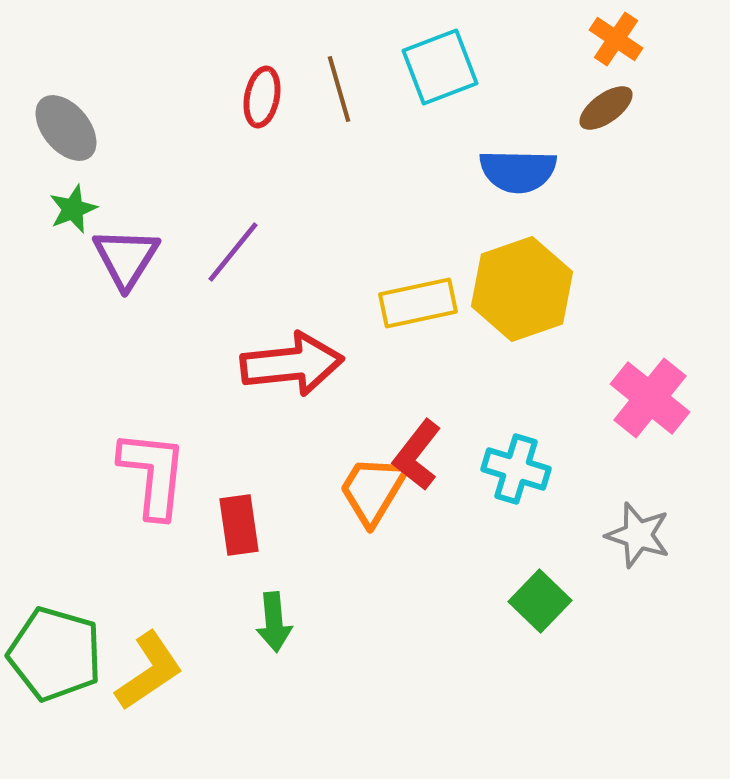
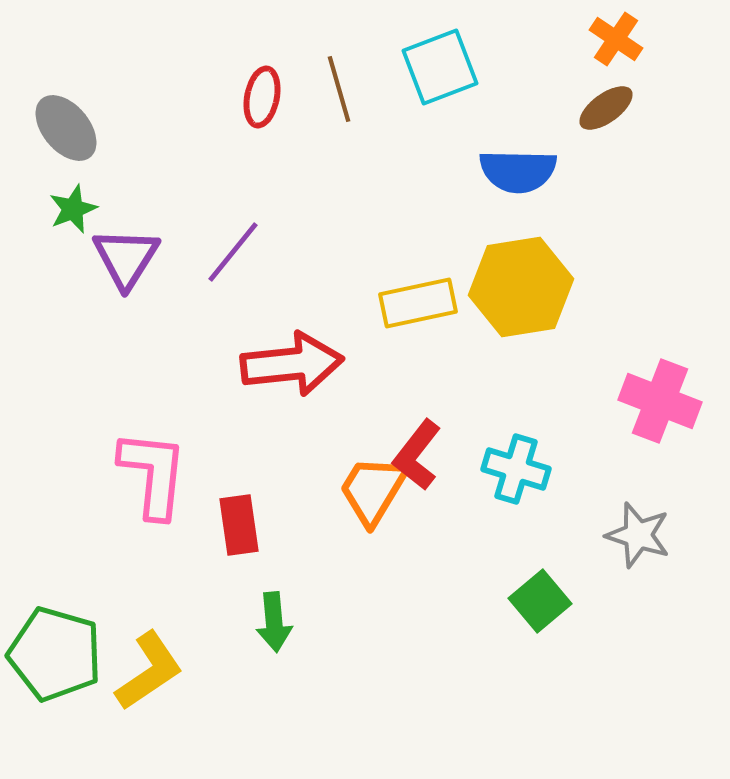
yellow hexagon: moved 1 px left, 2 px up; rotated 10 degrees clockwise
pink cross: moved 10 px right, 3 px down; rotated 18 degrees counterclockwise
green square: rotated 6 degrees clockwise
